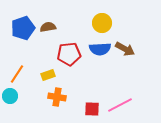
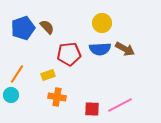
brown semicircle: moved 1 px left; rotated 56 degrees clockwise
cyan circle: moved 1 px right, 1 px up
